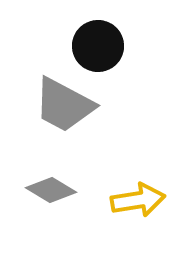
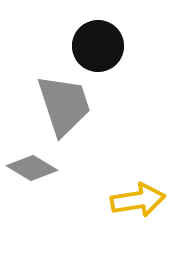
gray trapezoid: rotated 136 degrees counterclockwise
gray diamond: moved 19 px left, 22 px up
